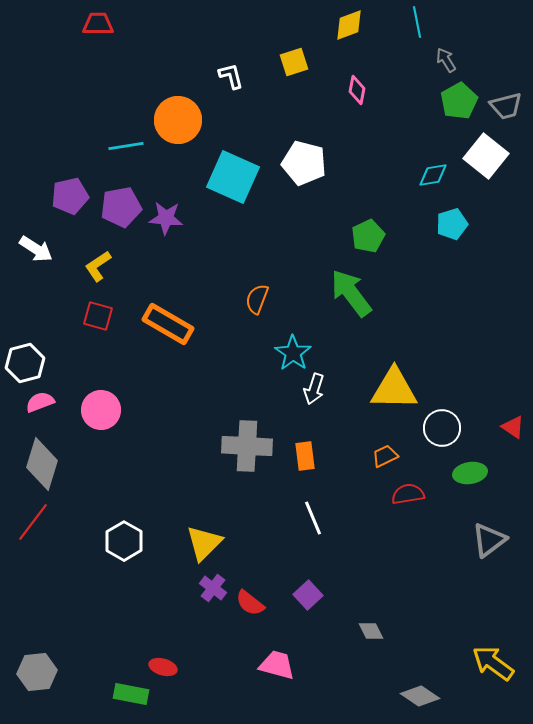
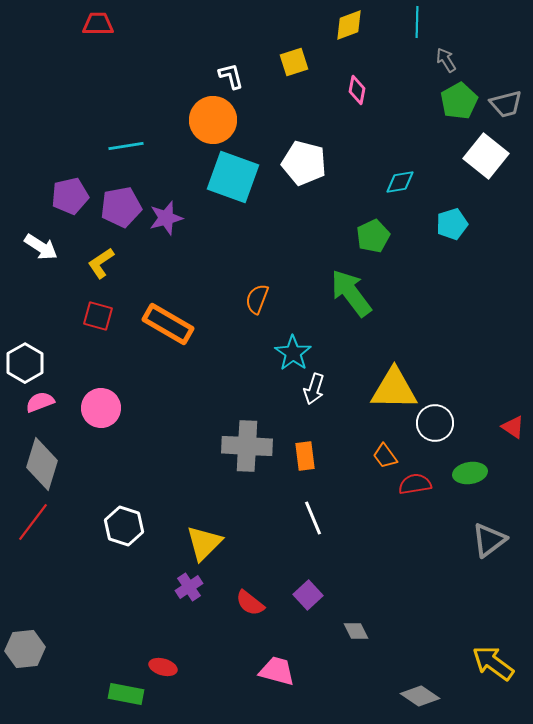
cyan line at (417, 22): rotated 12 degrees clockwise
gray trapezoid at (506, 106): moved 2 px up
orange circle at (178, 120): moved 35 px right
cyan diamond at (433, 175): moved 33 px left, 7 px down
cyan square at (233, 177): rotated 4 degrees counterclockwise
purple star at (166, 218): rotated 20 degrees counterclockwise
green pentagon at (368, 236): moved 5 px right
white arrow at (36, 249): moved 5 px right, 2 px up
yellow L-shape at (98, 266): moved 3 px right, 3 px up
white hexagon at (25, 363): rotated 15 degrees counterclockwise
pink circle at (101, 410): moved 2 px up
white circle at (442, 428): moved 7 px left, 5 px up
orange trapezoid at (385, 456): rotated 100 degrees counterclockwise
red semicircle at (408, 494): moved 7 px right, 10 px up
white hexagon at (124, 541): moved 15 px up; rotated 12 degrees counterclockwise
purple cross at (213, 588): moved 24 px left, 1 px up; rotated 20 degrees clockwise
gray diamond at (371, 631): moved 15 px left
pink trapezoid at (277, 665): moved 6 px down
gray hexagon at (37, 672): moved 12 px left, 23 px up
green rectangle at (131, 694): moved 5 px left
